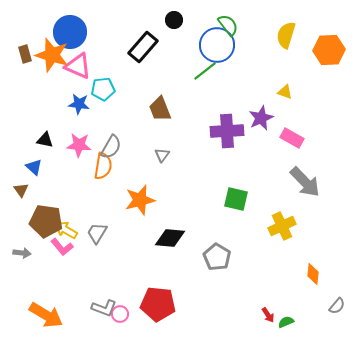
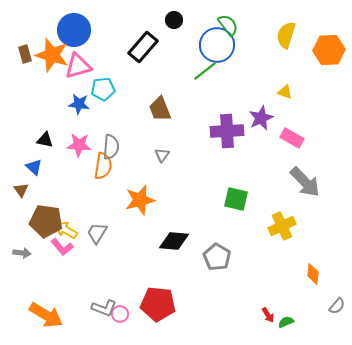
blue circle at (70, 32): moved 4 px right, 2 px up
pink triangle at (78, 66): rotated 40 degrees counterclockwise
gray semicircle at (111, 147): rotated 25 degrees counterclockwise
black diamond at (170, 238): moved 4 px right, 3 px down
